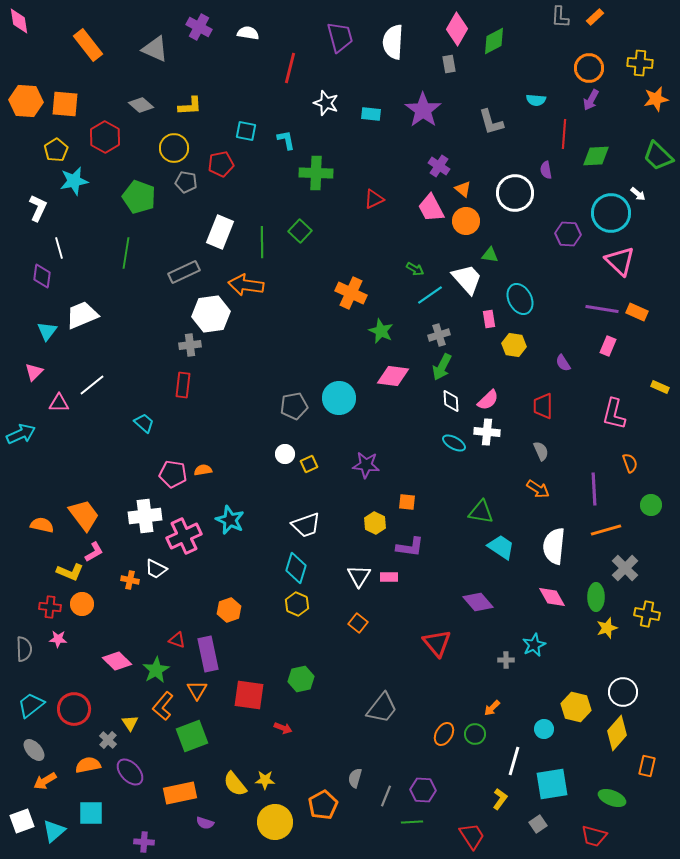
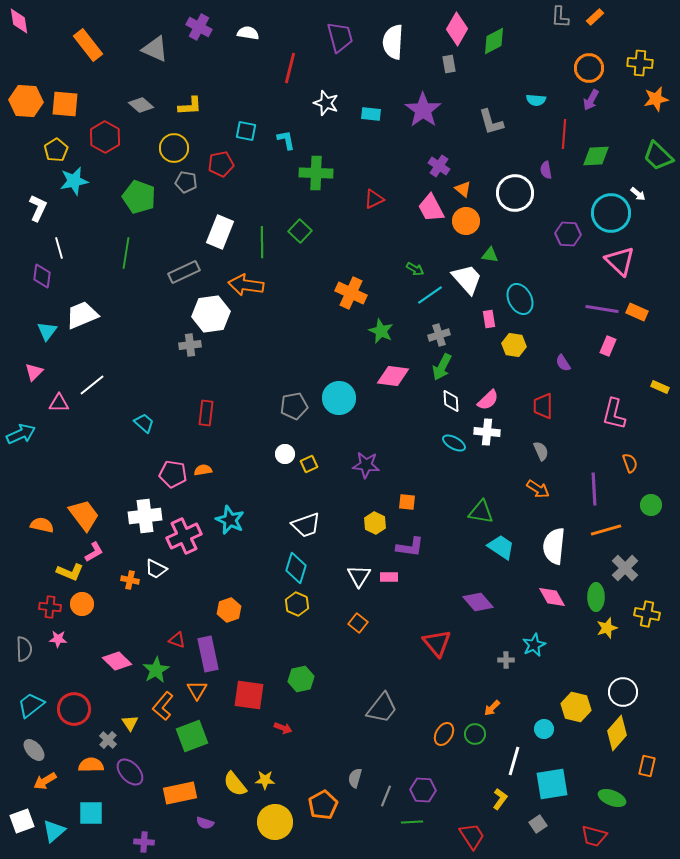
red rectangle at (183, 385): moved 23 px right, 28 px down
orange semicircle at (88, 765): moved 3 px right; rotated 10 degrees clockwise
